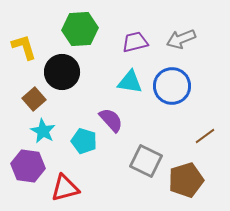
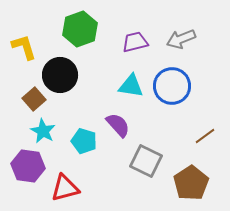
green hexagon: rotated 16 degrees counterclockwise
black circle: moved 2 px left, 3 px down
cyan triangle: moved 1 px right, 4 px down
purple semicircle: moved 7 px right, 5 px down
brown pentagon: moved 5 px right, 3 px down; rotated 16 degrees counterclockwise
